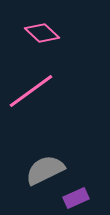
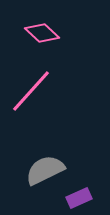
pink line: rotated 12 degrees counterclockwise
purple rectangle: moved 3 px right
